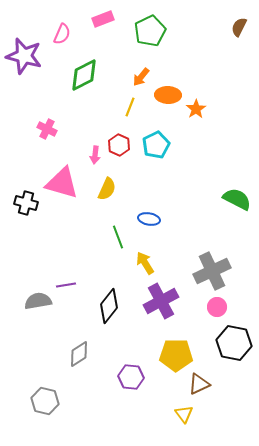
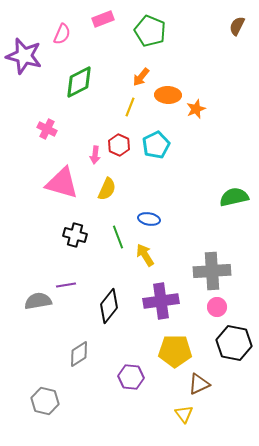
brown semicircle: moved 2 px left, 1 px up
green pentagon: rotated 24 degrees counterclockwise
green diamond: moved 5 px left, 7 px down
orange star: rotated 12 degrees clockwise
green semicircle: moved 3 px left, 2 px up; rotated 40 degrees counterclockwise
black cross: moved 49 px right, 32 px down
yellow arrow: moved 8 px up
gray cross: rotated 21 degrees clockwise
purple cross: rotated 20 degrees clockwise
yellow pentagon: moved 1 px left, 4 px up
